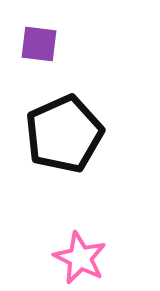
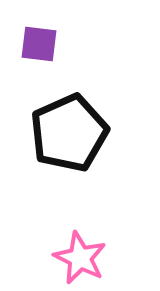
black pentagon: moved 5 px right, 1 px up
